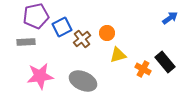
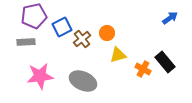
purple pentagon: moved 2 px left
